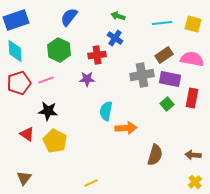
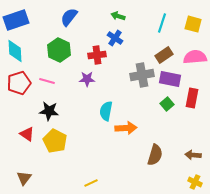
cyan line: rotated 66 degrees counterclockwise
pink semicircle: moved 3 px right, 2 px up; rotated 15 degrees counterclockwise
pink line: moved 1 px right, 1 px down; rotated 35 degrees clockwise
black star: moved 1 px right
yellow cross: rotated 24 degrees counterclockwise
